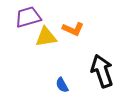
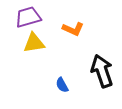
yellow triangle: moved 12 px left, 6 px down
